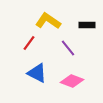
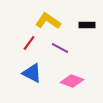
purple line: moved 8 px left; rotated 24 degrees counterclockwise
blue triangle: moved 5 px left
